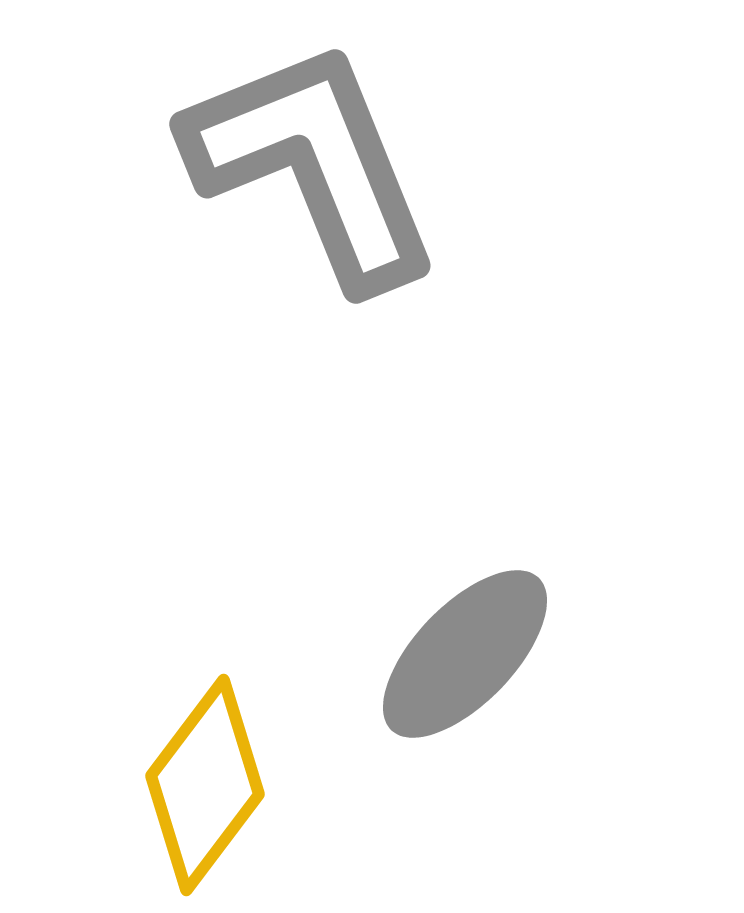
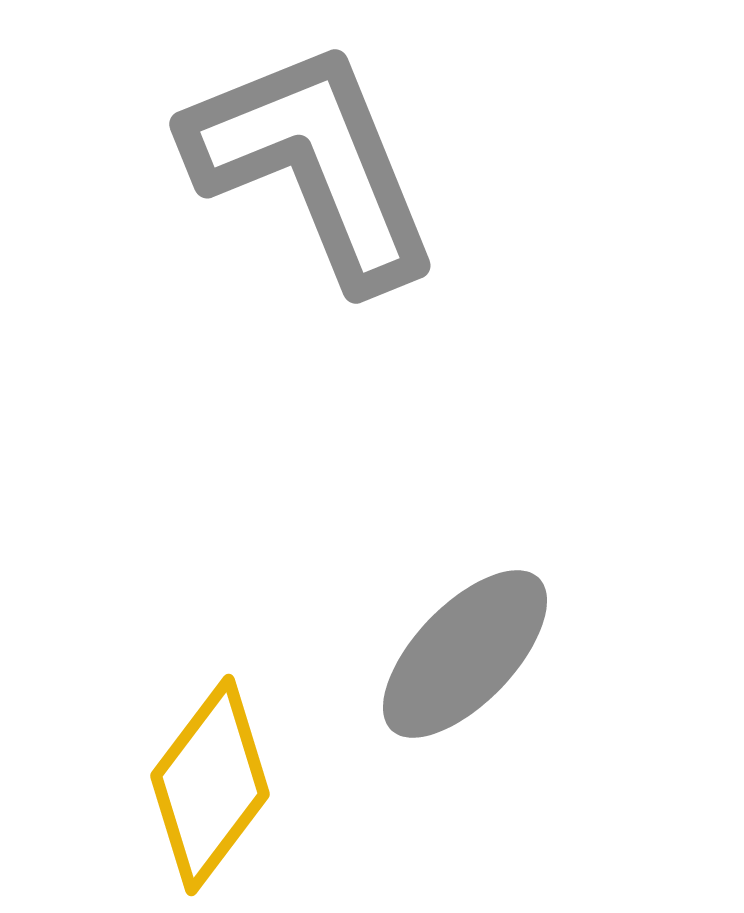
yellow diamond: moved 5 px right
